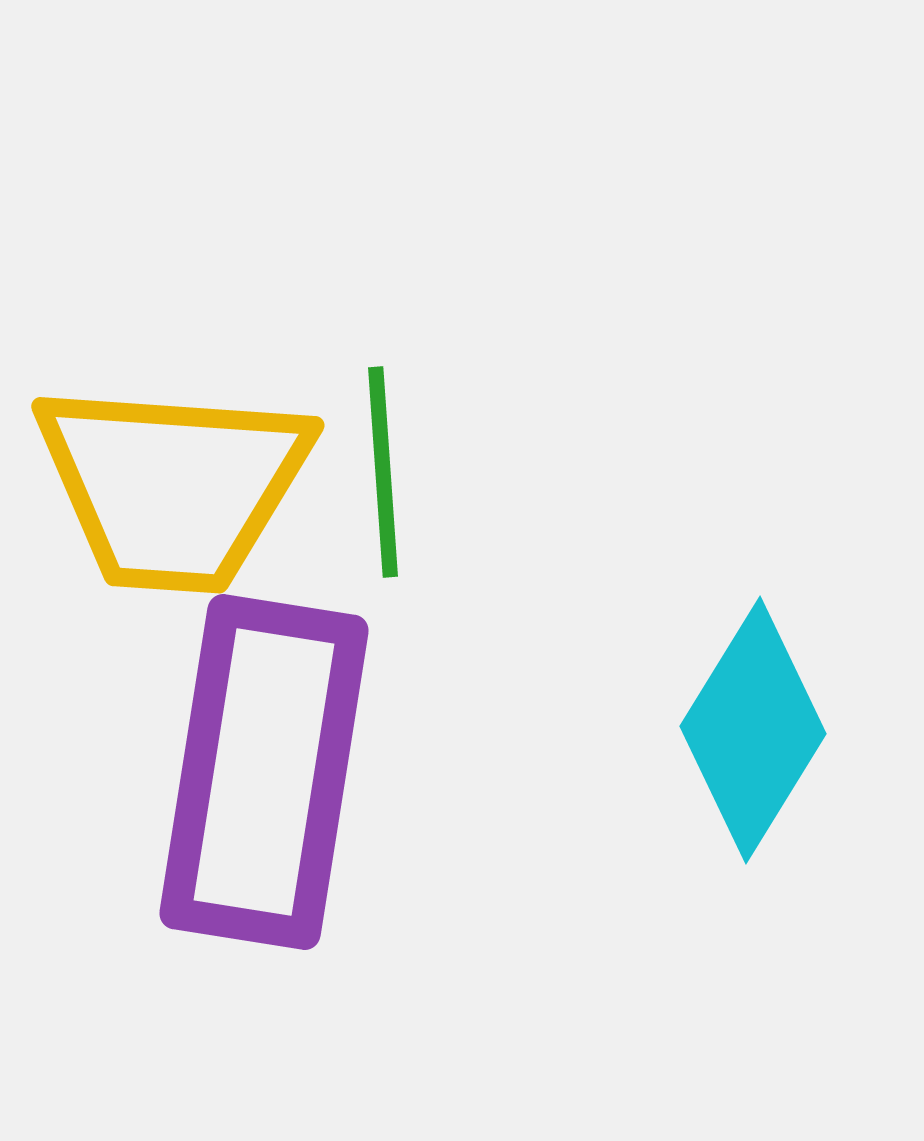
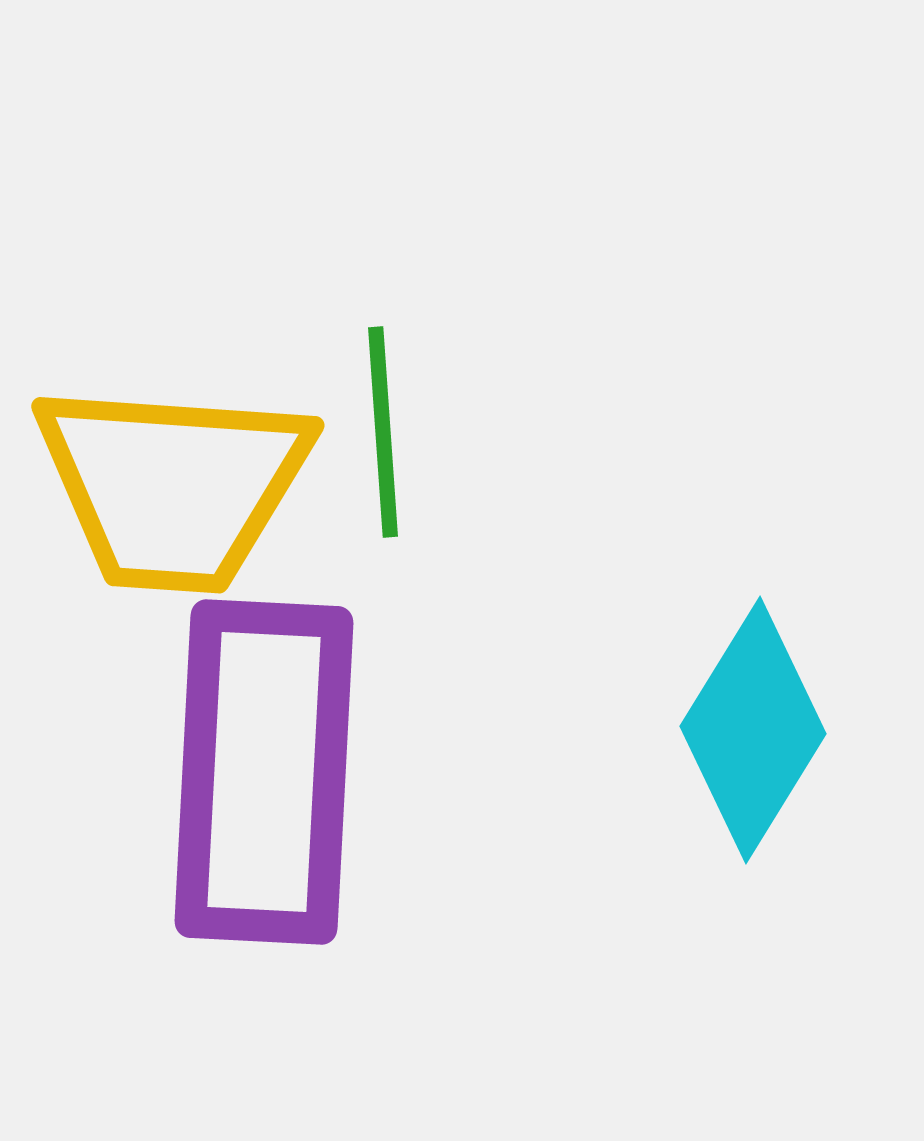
green line: moved 40 px up
purple rectangle: rotated 6 degrees counterclockwise
